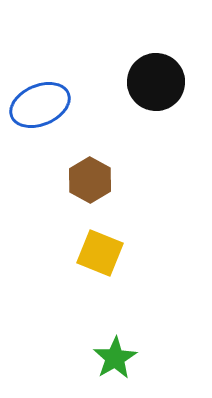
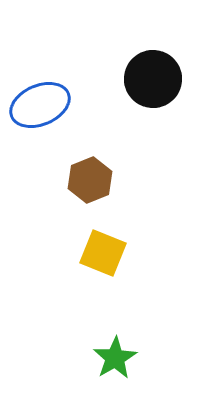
black circle: moved 3 px left, 3 px up
brown hexagon: rotated 9 degrees clockwise
yellow square: moved 3 px right
